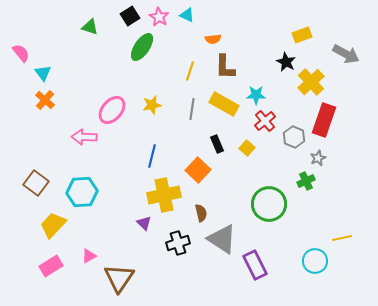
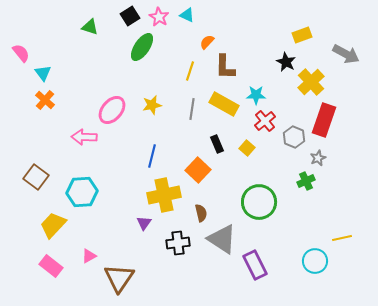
orange semicircle at (213, 39): moved 6 px left, 3 px down; rotated 140 degrees clockwise
brown square at (36, 183): moved 6 px up
green circle at (269, 204): moved 10 px left, 2 px up
purple triangle at (144, 223): rotated 21 degrees clockwise
black cross at (178, 243): rotated 10 degrees clockwise
pink rectangle at (51, 266): rotated 70 degrees clockwise
